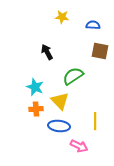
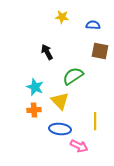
orange cross: moved 2 px left, 1 px down
blue ellipse: moved 1 px right, 3 px down
